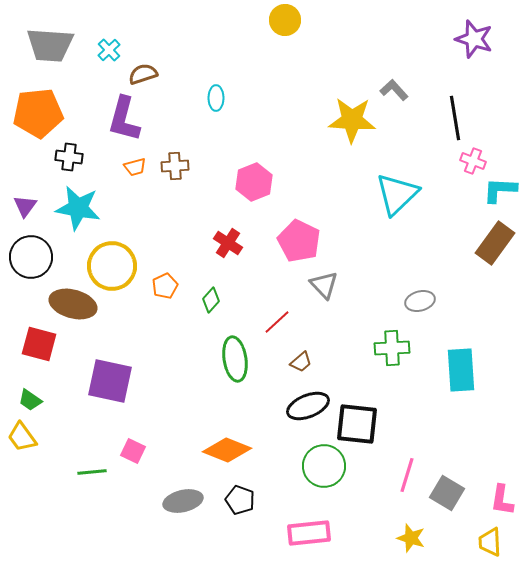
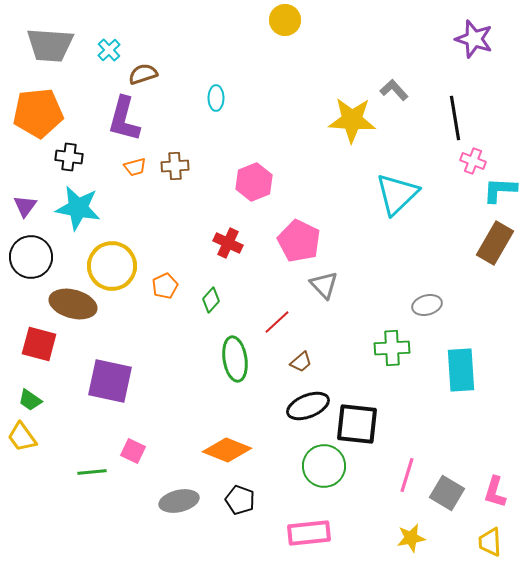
red cross at (228, 243): rotated 8 degrees counterclockwise
brown rectangle at (495, 243): rotated 6 degrees counterclockwise
gray ellipse at (420, 301): moved 7 px right, 4 px down
pink L-shape at (502, 500): moved 7 px left, 8 px up; rotated 8 degrees clockwise
gray ellipse at (183, 501): moved 4 px left
yellow star at (411, 538): rotated 28 degrees counterclockwise
